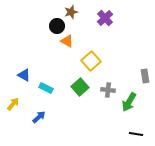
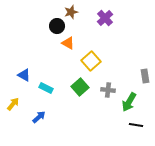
orange triangle: moved 1 px right, 2 px down
black line: moved 9 px up
